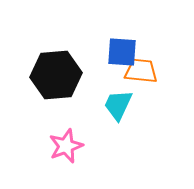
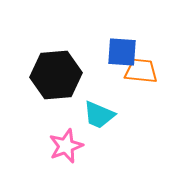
cyan trapezoid: moved 19 px left, 10 px down; rotated 92 degrees counterclockwise
